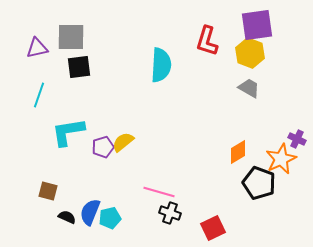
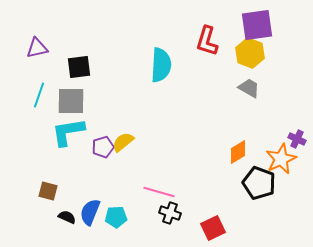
gray square: moved 64 px down
cyan pentagon: moved 6 px right, 1 px up; rotated 10 degrees clockwise
